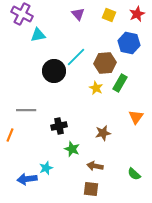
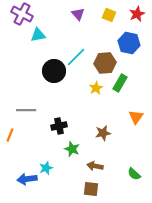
yellow star: rotated 16 degrees clockwise
